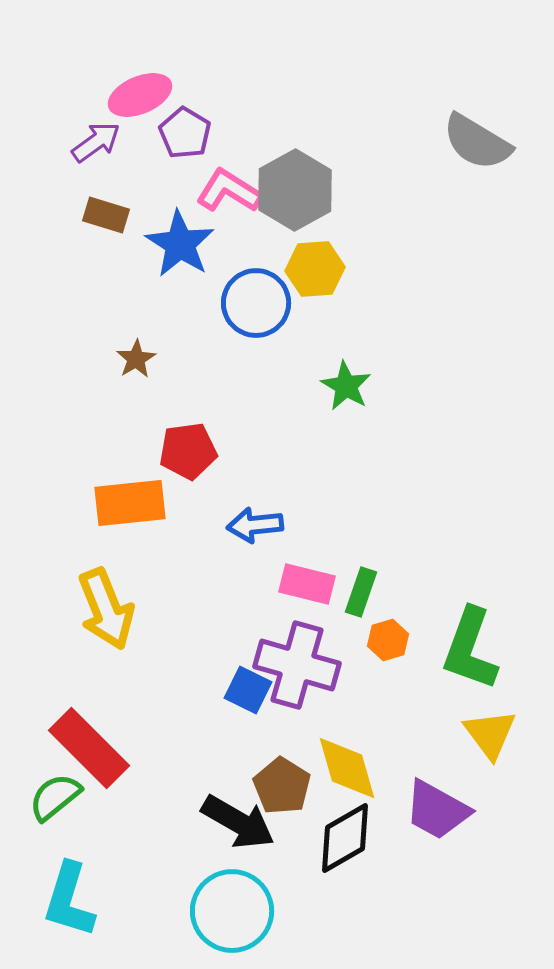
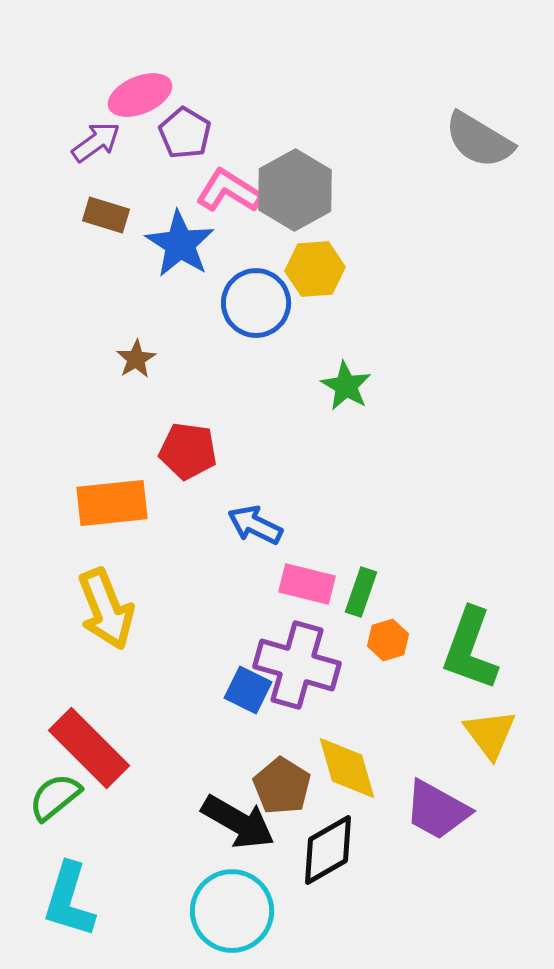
gray semicircle: moved 2 px right, 2 px up
red pentagon: rotated 16 degrees clockwise
orange rectangle: moved 18 px left
blue arrow: rotated 32 degrees clockwise
black diamond: moved 17 px left, 12 px down
